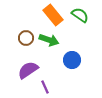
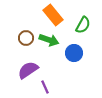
green semicircle: moved 3 px right, 10 px down; rotated 84 degrees clockwise
blue circle: moved 2 px right, 7 px up
